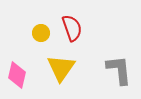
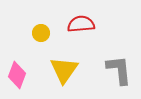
red semicircle: moved 9 px right, 4 px up; rotated 76 degrees counterclockwise
yellow triangle: moved 3 px right, 2 px down
pink diamond: rotated 8 degrees clockwise
